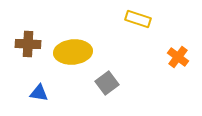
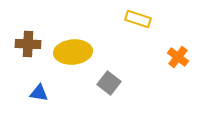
gray square: moved 2 px right; rotated 15 degrees counterclockwise
